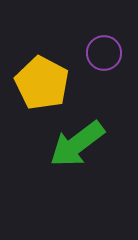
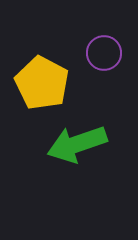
green arrow: rotated 18 degrees clockwise
